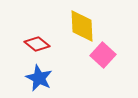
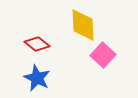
yellow diamond: moved 1 px right, 1 px up
blue star: moved 2 px left
